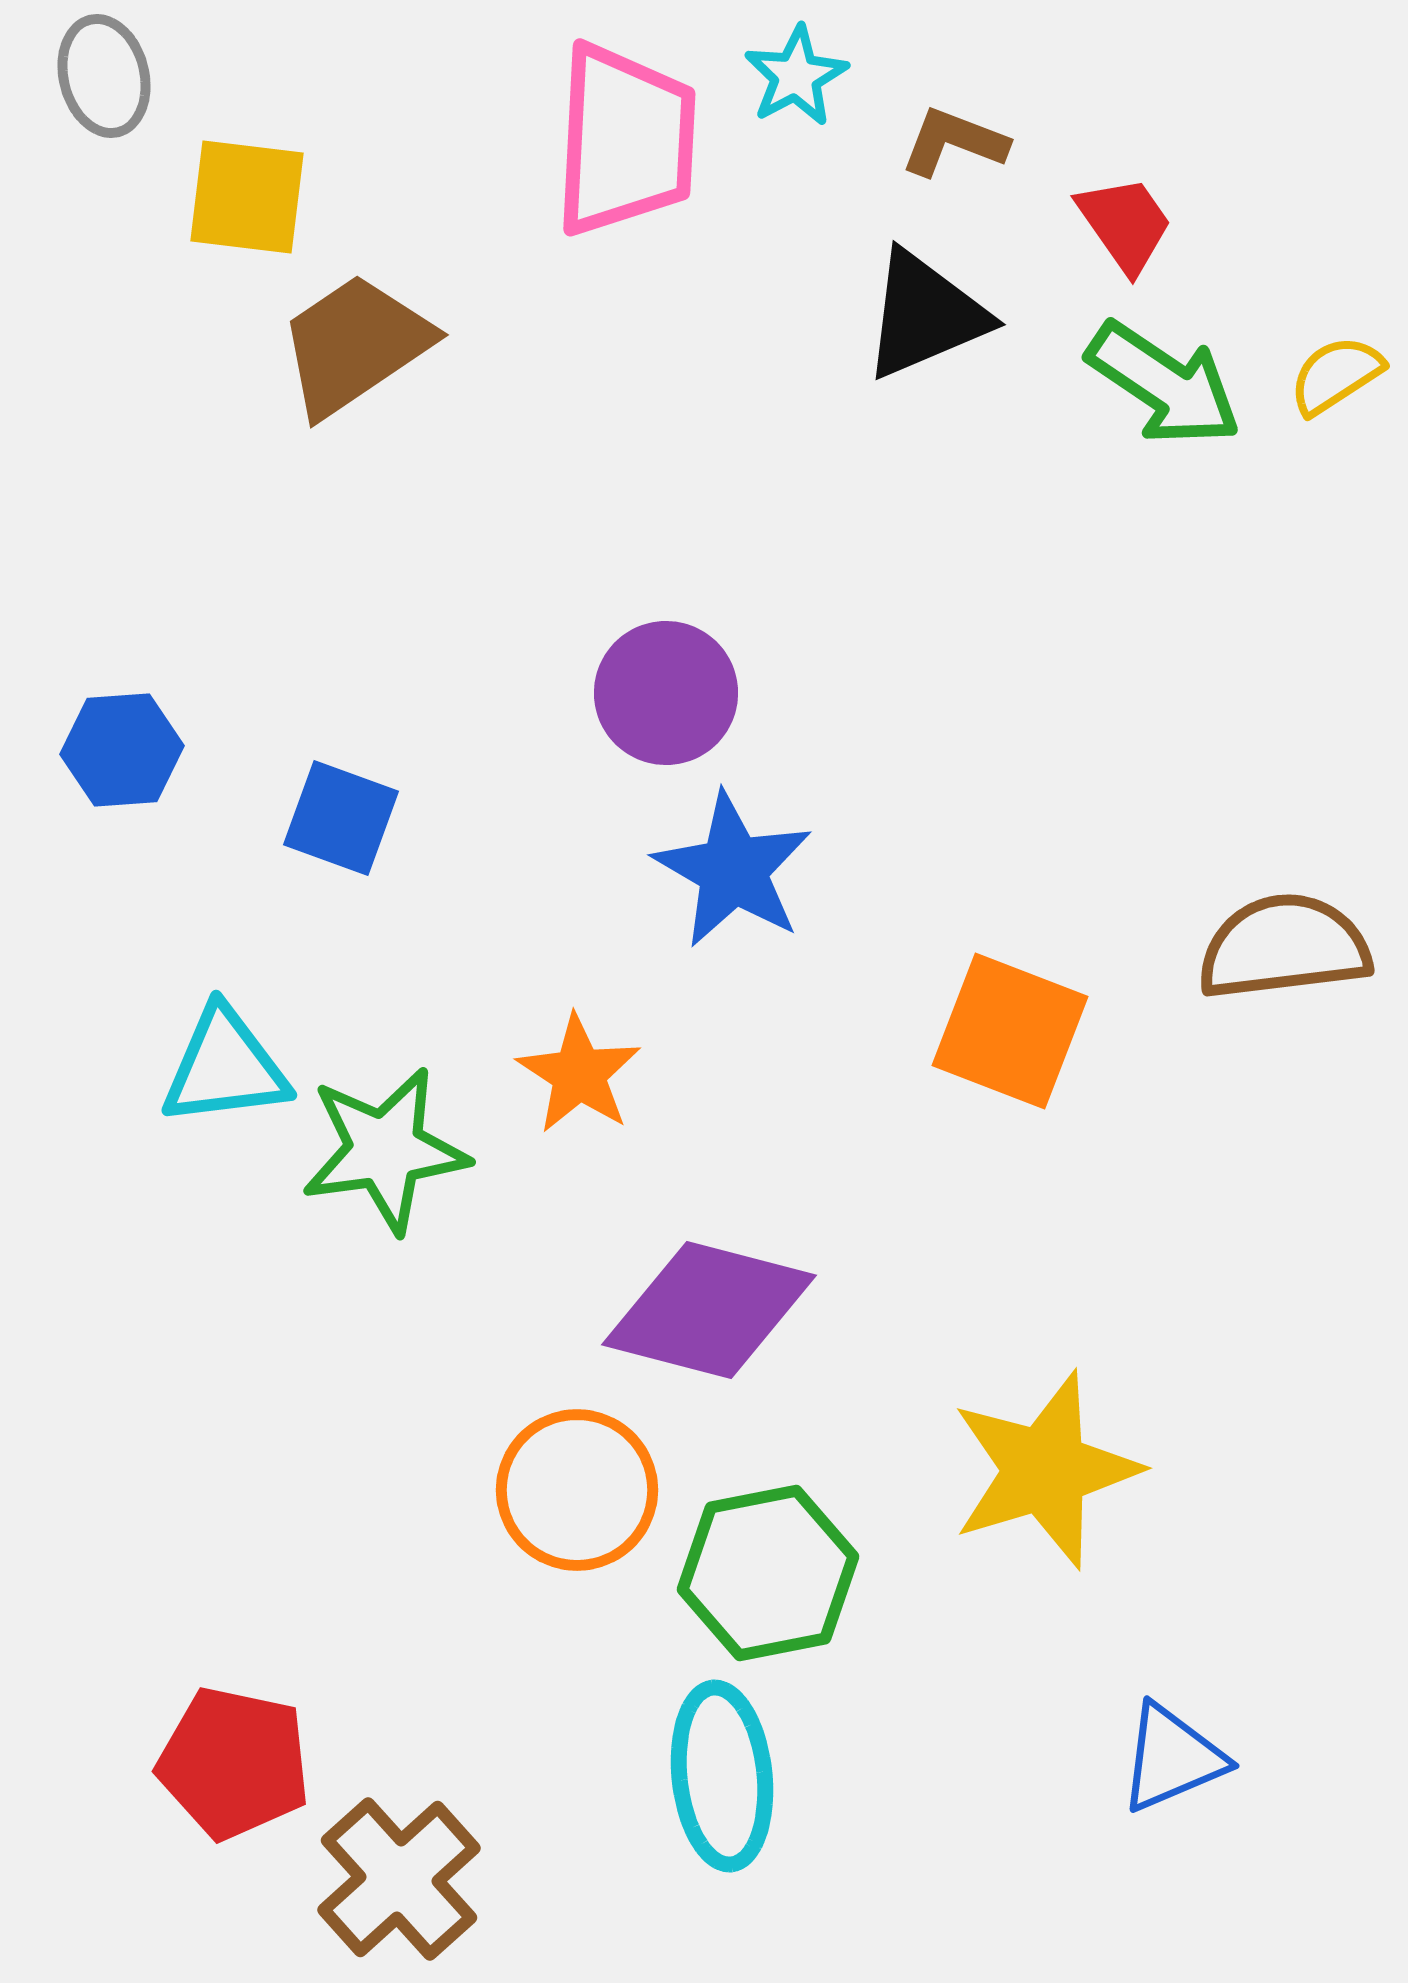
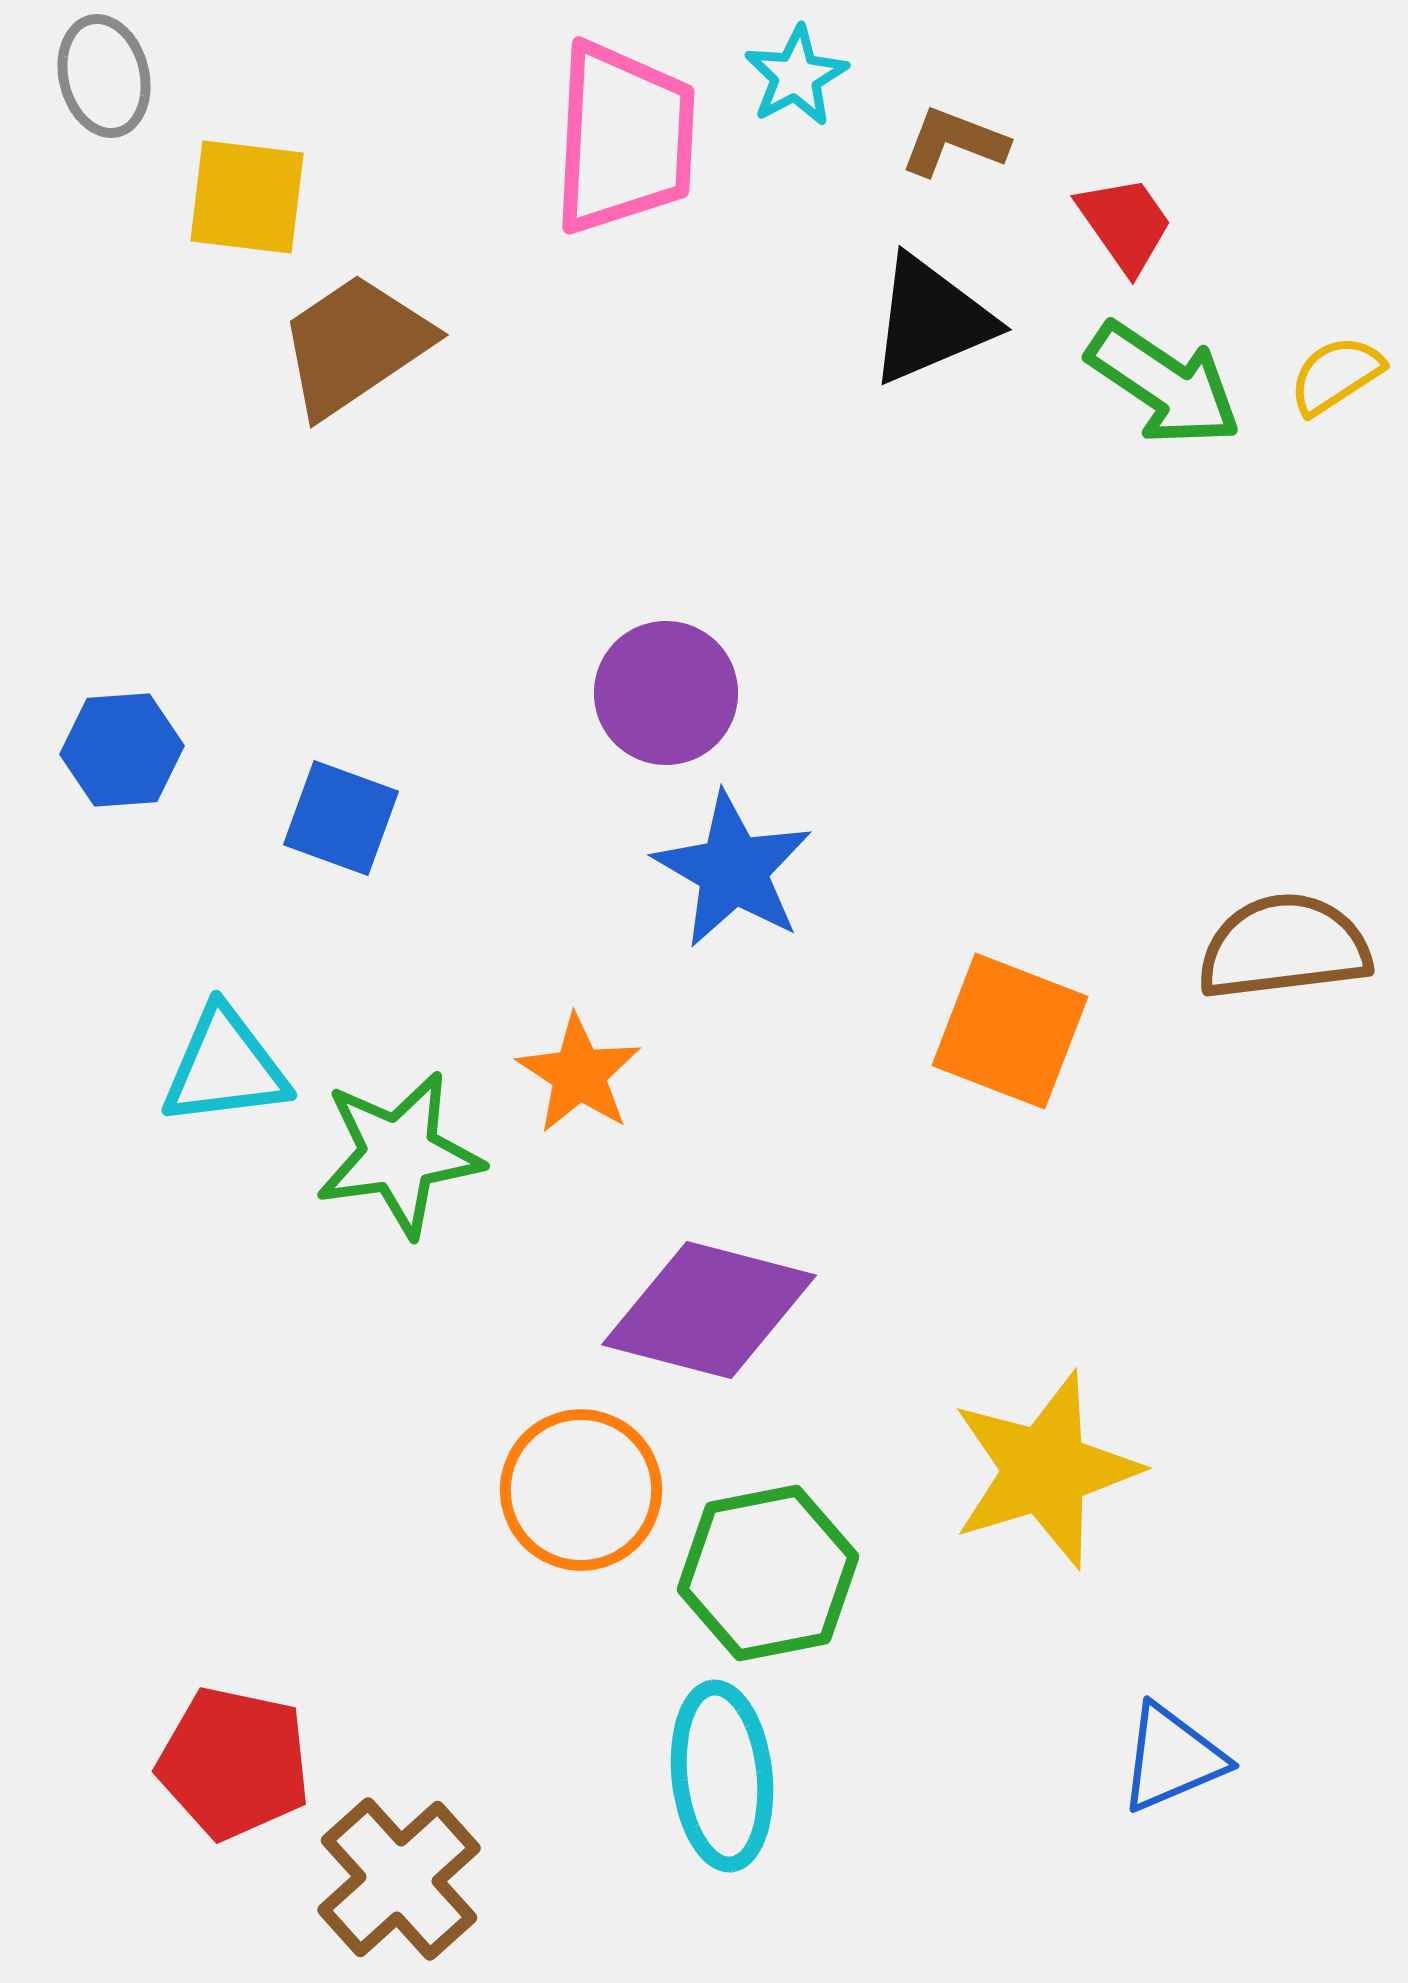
pink trapezoid: moved 1 px left, 2 px up
black triangle: moved 6 px right, 5 px down
green star: moved 14 px right, 4 px down
orange circle: moved 4 px right
